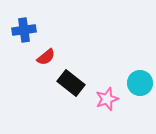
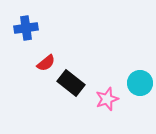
blue cross: moved 2 px right, 2 px up
red semicircle: moved 6 px down
